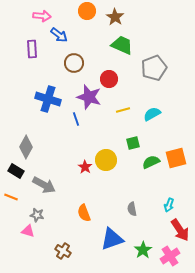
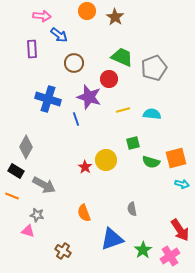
green trapezoid: moved 12 px down
cyan semicircle: rotated 36 degrees clockwise
green semicircle: rotated 138 degrees counterclockwise
orange line: moved 1 px right, 1 px up
cyan arrow: moved 13 px right, 21 px up; rotated 96 degrees counterclockwise
